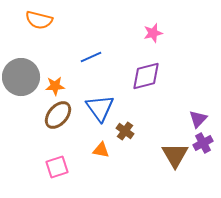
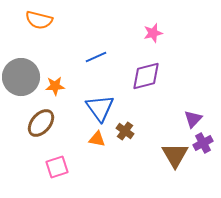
blue line: moved 5 px right
brown ellipse: moved 17 px left, 8 px down
purple triangle: moved 5 px left
orange triangle: moved 4 px left, 11 px up
